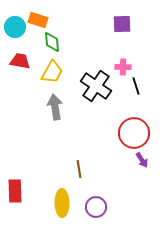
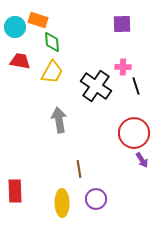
gray arrow: moved 4 px right, 13 px down
purple circle: moved 8 px up
